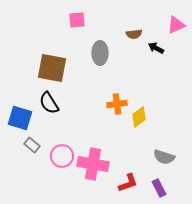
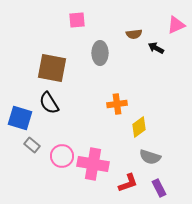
yellow diamond: moved 10 px down
gray semicircle: moved 14 px left
